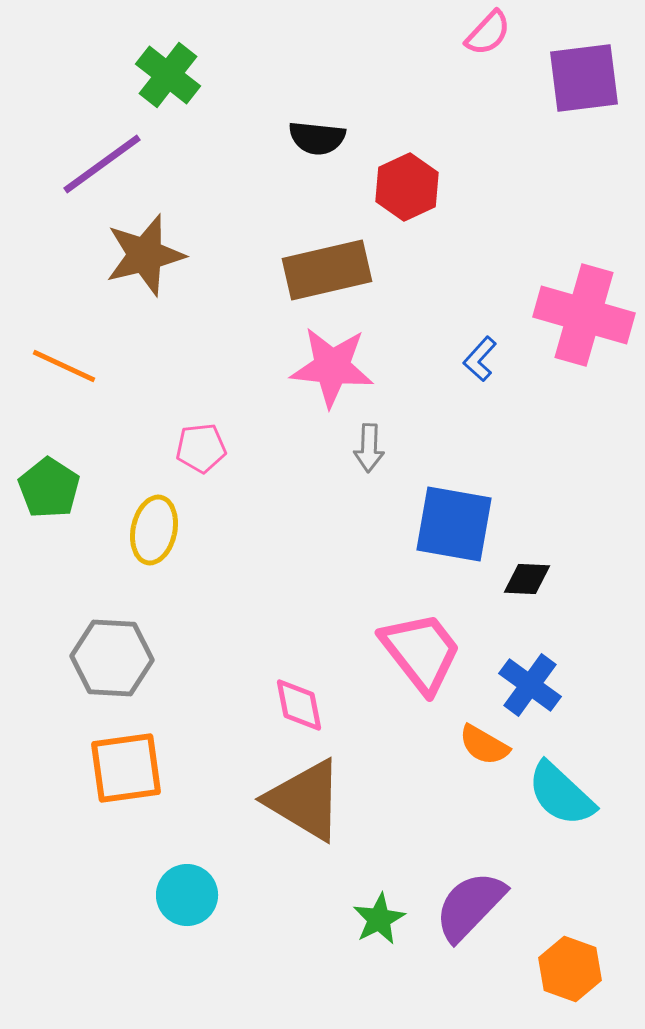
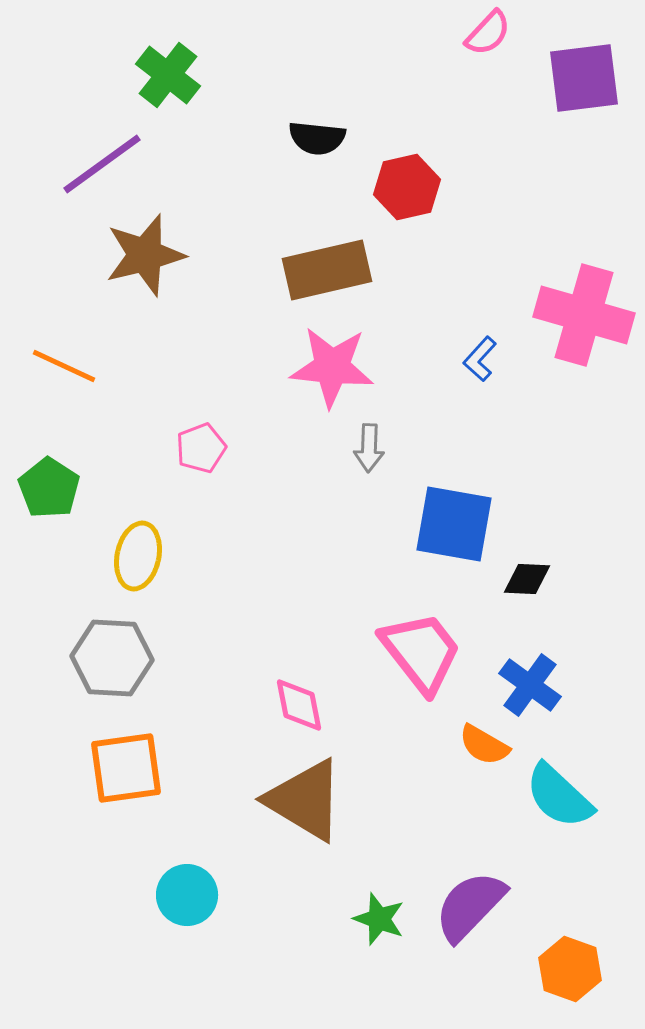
red hexagon: rotated 12 degrees clockwise
pink pentagon: rotated 15 degrees counterclockwise
yellow ellipse: moved 16 px left, 26 px down
cyan semicircle: moved 2 px left, 2 px down
green star: rotated 24 degrees counterclockwise
